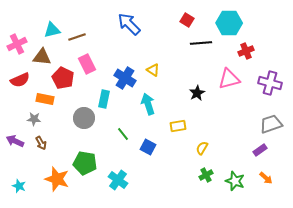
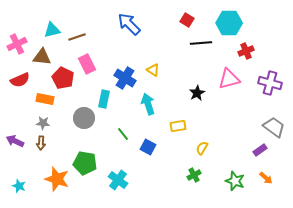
gray star: moved 9 px right, 4 px down
gray trapezoid: moved 3 px right, 3 px down; rotated 55 degrees clockwise
brown arrow: rotated 32 degrees clockwise
green cross: moved 12 px left
